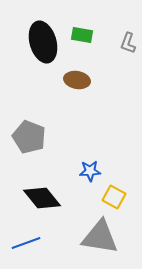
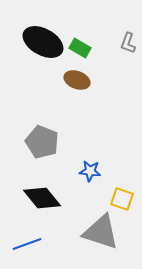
green rectangle: moved 2 px left, 13 px down; rotated 20 degrees clockwise
black ellipse: rotated 45 degrees counterclockwise
brown ellipse: rotated 10 degrees clockwise
gray pentagon: moved 13 px right, 5 px down
blue star: rotated 10 degrees clockwise
yellow square: moved 8 px right, 2 px down; rotated 10 degrees counterclockwise
gray triangle: moved 1 px right, 5 px up; rotated 9 degrees clockwise
blue line: moved 1 px right, 1 px down
